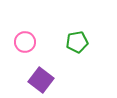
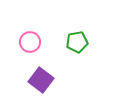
pink circle: moved 5 px right
